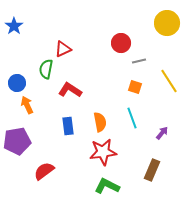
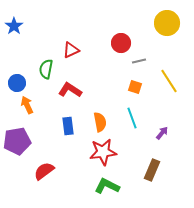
red triangle: moved 8 px right, 1 px down
